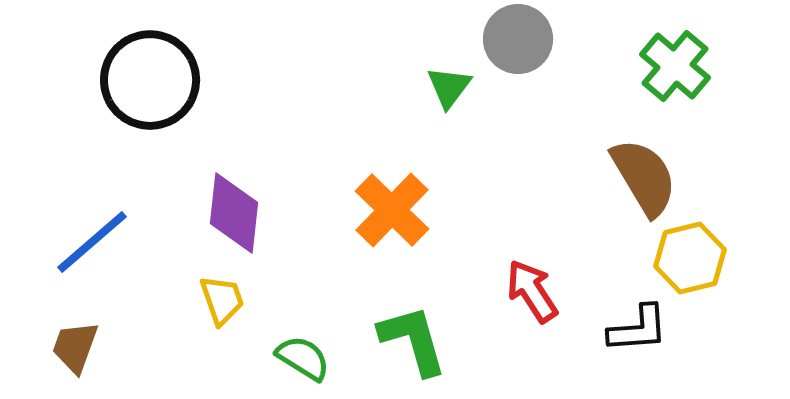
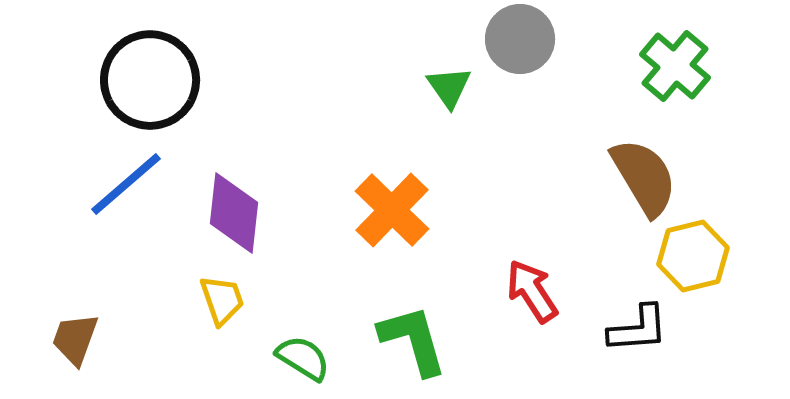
gray circle: moved 2 px right
green triangle: rotated 12 degrees counterclockwise
blue line: moved 34 px right, 58 px up
yellow hexagon: moved 3 px right, 2 px up
brown trapezoid: moved 8 px up
